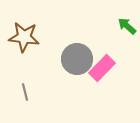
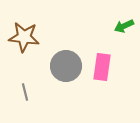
green arrow: moved 3 px left; rotated 66 degrees counterclockwise
gray circle: moved 11 px left, 7 px down
pink rectangle: moved 1 px up; rotated 36 degrees counterclockwise
